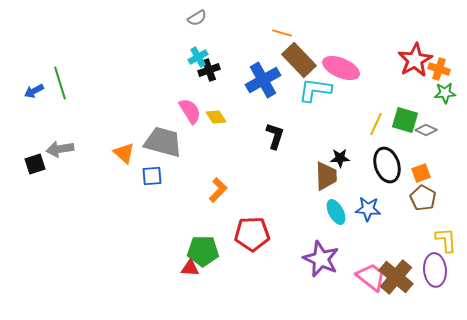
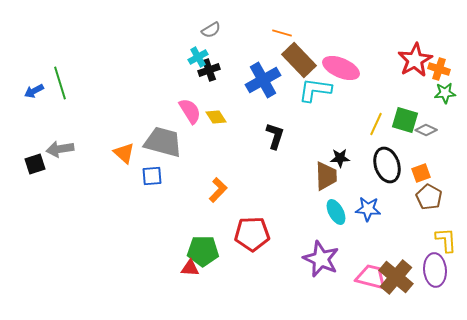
gray semicircle: moved 14 px right, 12 px down
brown pentagon: moved 6 px right, 1 px up
pink trapezoid: rotated 24 degrees counterclockwise
